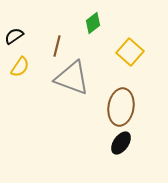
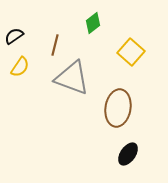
brown line: moved 2 px left, 1 px up
yellow square: moved 1 px right
brown ellipse: moved 3 px left, 1 px down
black ellipse: moved 7 px right, 11 px down
